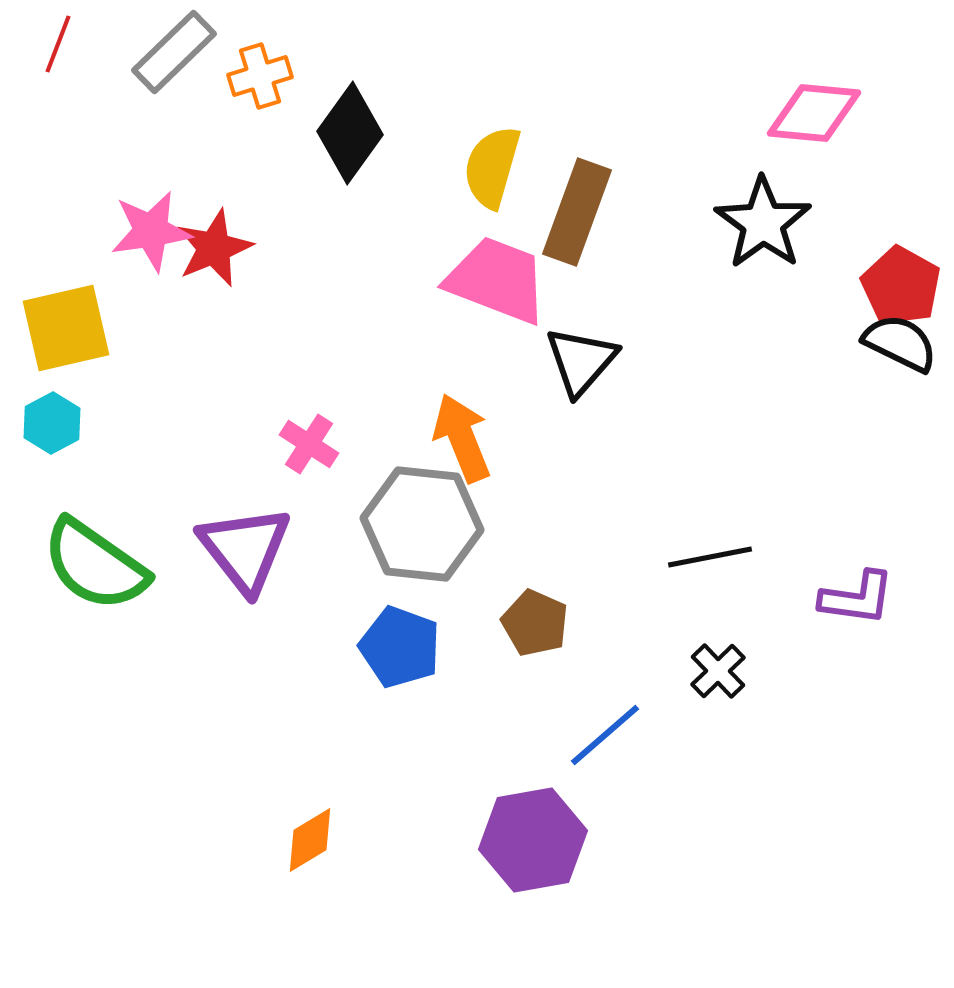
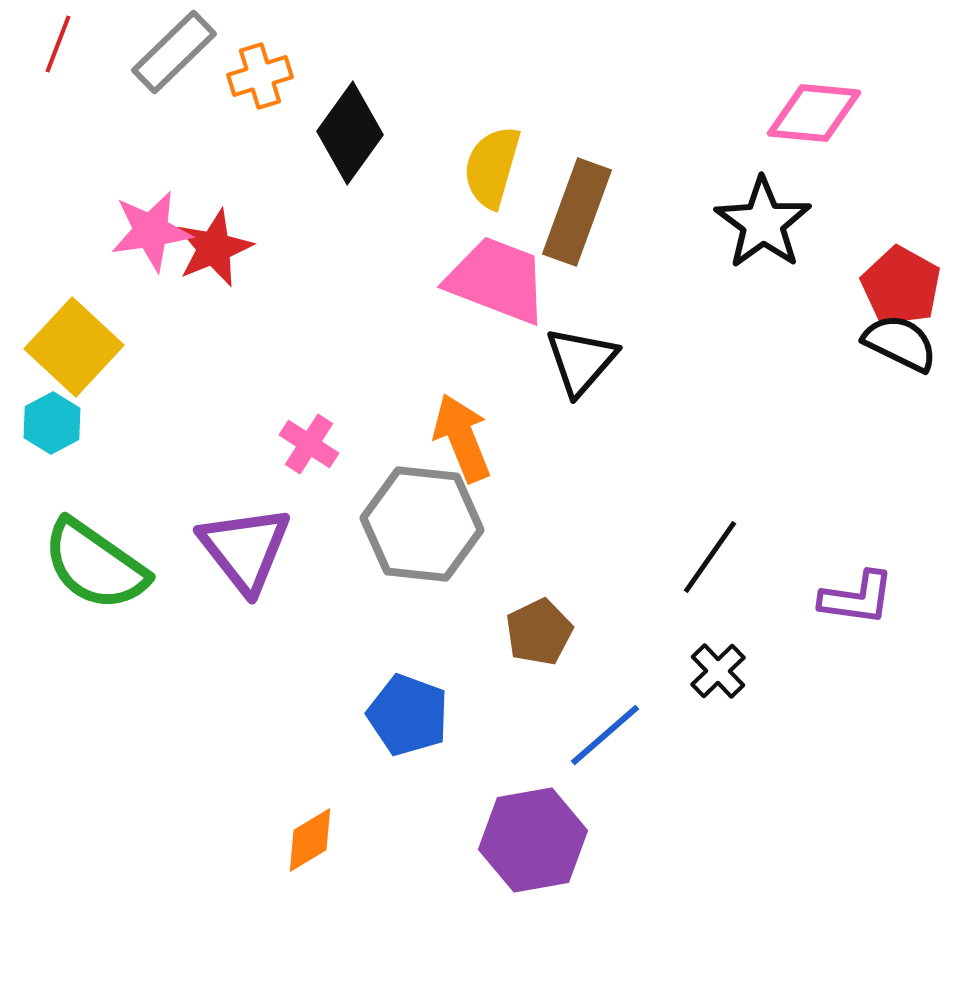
yellow square: moved 8 px right, 19 px down; rotated 34 degrees counterclockwise
black line: rotated 44 degrees counterclockwise
brown pentagon: moved 4 px right, 9 px down; rotated 22 degrees clockwise
blue pentagon: moved 8 px right, 68 px down
